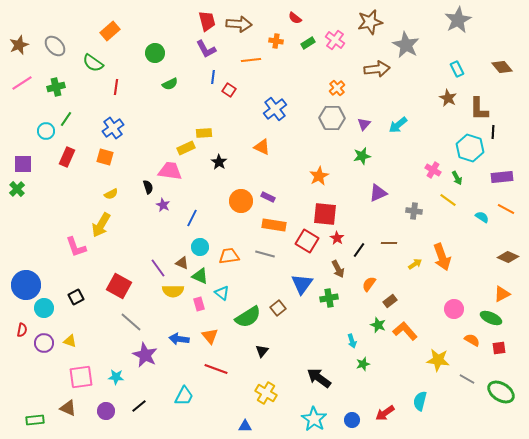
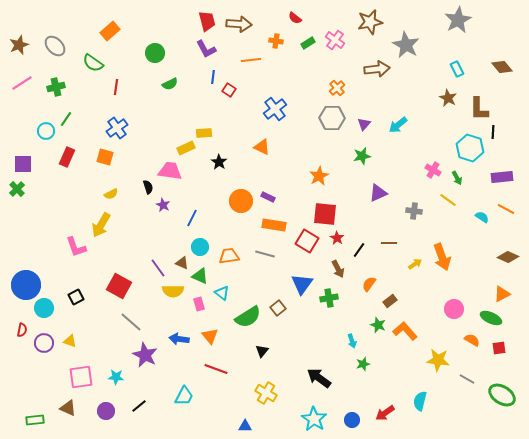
blue cross at (113, 128): moved 4 px right
green ellipse at (501, 392): moved 1 px right, 3 px down
